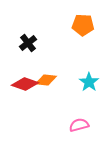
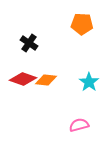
orange pentagon: moved 1 px left, 1 px up
black cross: moved 1 px right; rotated 18 degrees counterclockwise
red diamond: moved 2 px left, 5 px up
